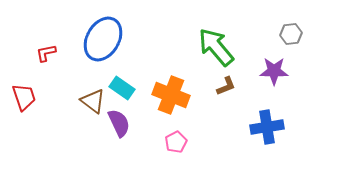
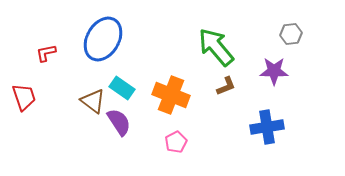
purple semicircle: moved 1 px up; rotated 8 degrees counterclockwise
